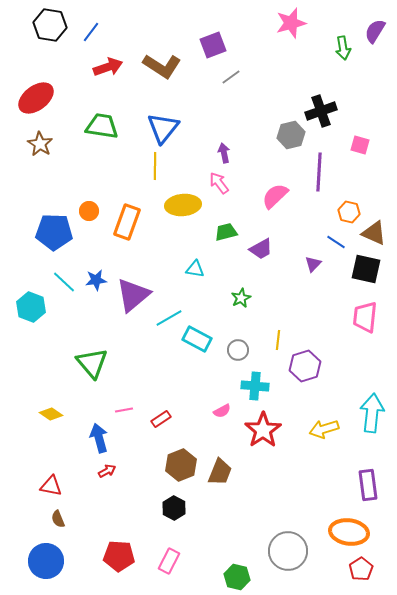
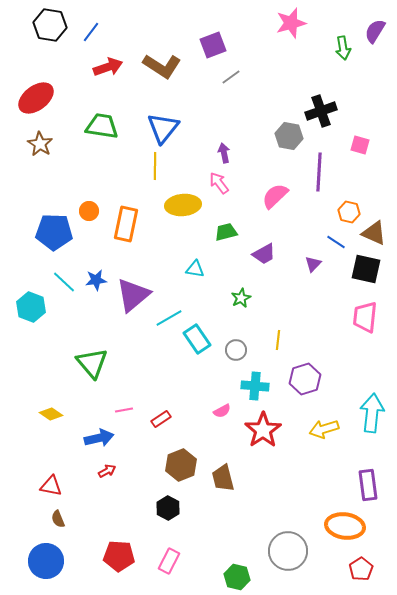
gray hexagon at (291, 135): moved 2 px left, 1 px down; rotated 24 degrees clockwise
orange rectangle at (127, 222): moved 1 px left, 2 px down; rotated 8 degrees counterclockwise
purple trapezoid at (261, 249): moved 3 px right, 5 px down
cyan rectangle at (197, 339): rotated 28 degrees clockwise
gray circle at (238, 350): moved 2 px left
purple hexagon at (305, 366): moved 13 px down
blue arrow at (99, 438): rotated 92 degrees clockwise
brown trapezoid at (220, 472): moved 3 px right, 6 px down; rotated 144 degrees clockwise
black hexagon at (174, 508): moved 6 px left
orange ellipse at (349, 532): moved 4 px left, 6 px up
